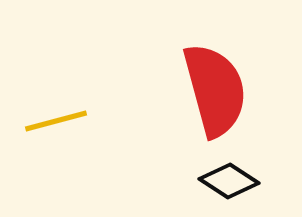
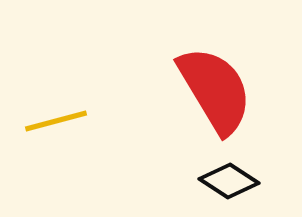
red semicircle: rotated 16 degrees counterclockwise
